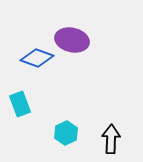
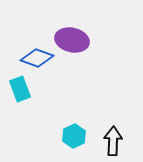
cyan rectangle: moved 15 px up
cyan hexagon: moved 8 px right, 3 px down
black arrow: moved 2 px right, 2 px down
